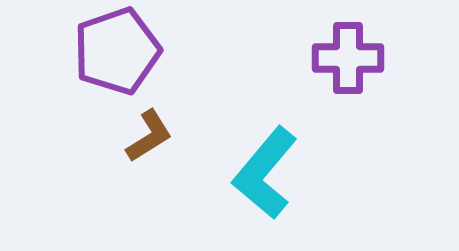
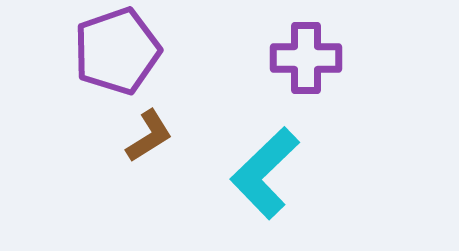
purple cross: moved 42 px left
cyan L-shape: rotated 6 degrees clockwise
